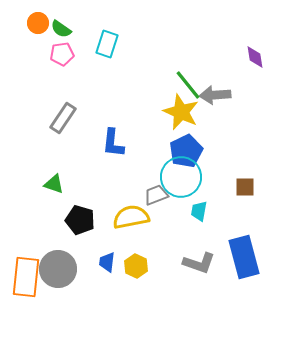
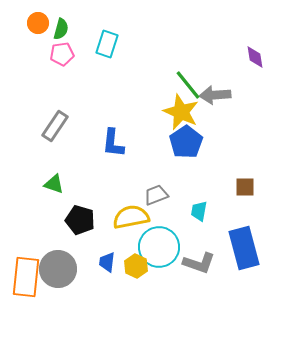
green semicircle: rotated 110 degrees counterclockwise
gray rectangle: moved 8 px left, 8 px down
blue pentagon: moved 9 px up; rotated 8 degrees counterclockwise
cyan circle: moved 22 px left, 70 px down
blue rectangle: moved 9 px up
